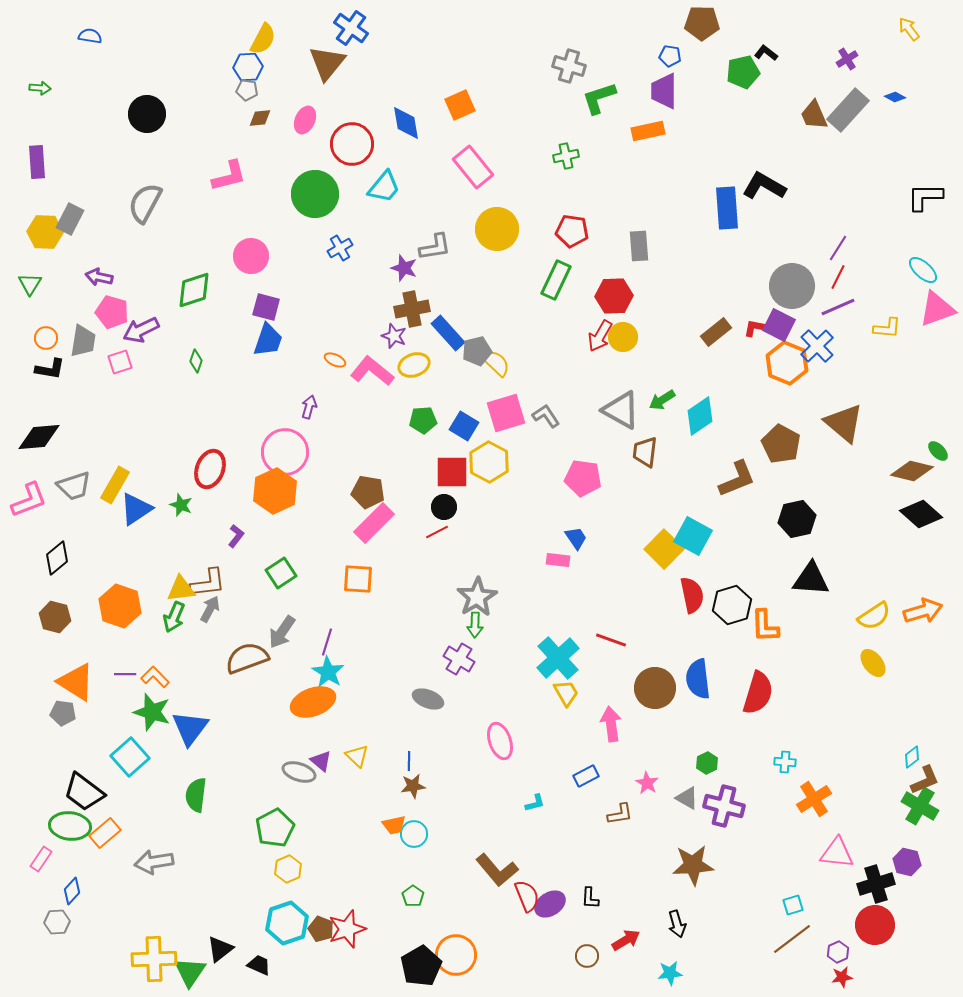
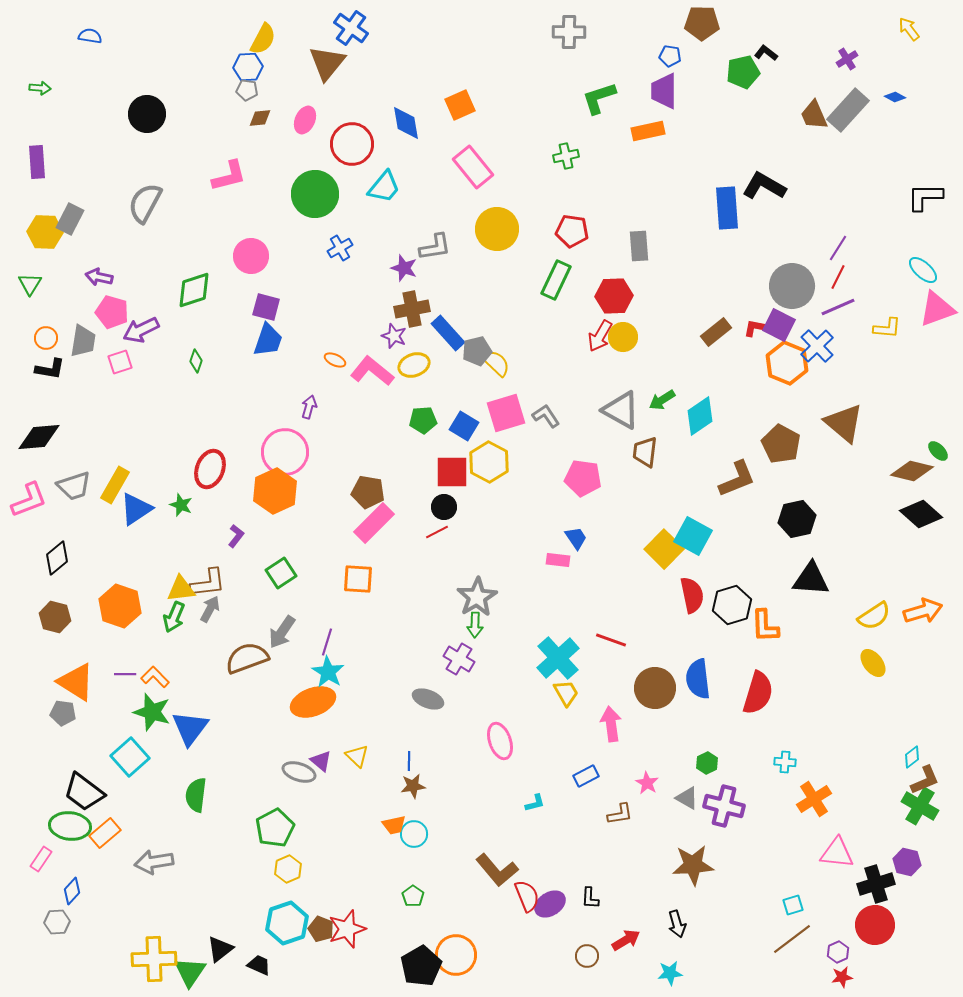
gray cross at (569, 66): moved 34 px up; rotated 16 degrees counterclockwise
